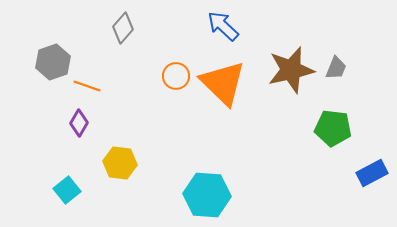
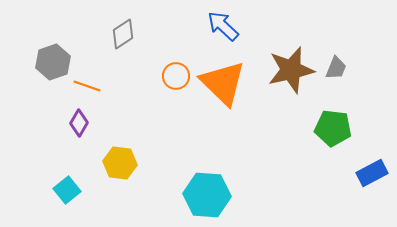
gray diamond: moved 6 px down; rotated 16 degrees clockwise
